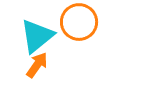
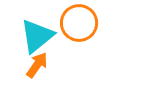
orange circle: moved 1 px down
